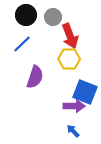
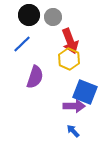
black circle: moved 3 px right
red arrow: moved 5 px down
yellow hexagon: rotated 25 degrees clockwise
